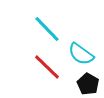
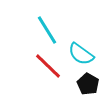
cyan line: moved 1 px down; rotated 12 degrees clockwise
red line: moved 1 px right, 1 px up
